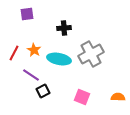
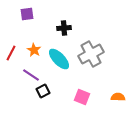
red line: moved 3 px left
cyan ellipse: rotated 35 degrees clockwise
